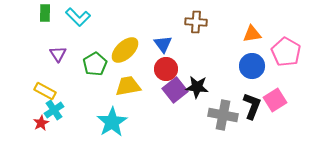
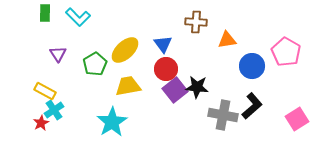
orange triangle: moved 25 px left, 6 px down
pink square: moved 22 px right, 19 px down
black L-shape: rotated 28 degrees clockwise
